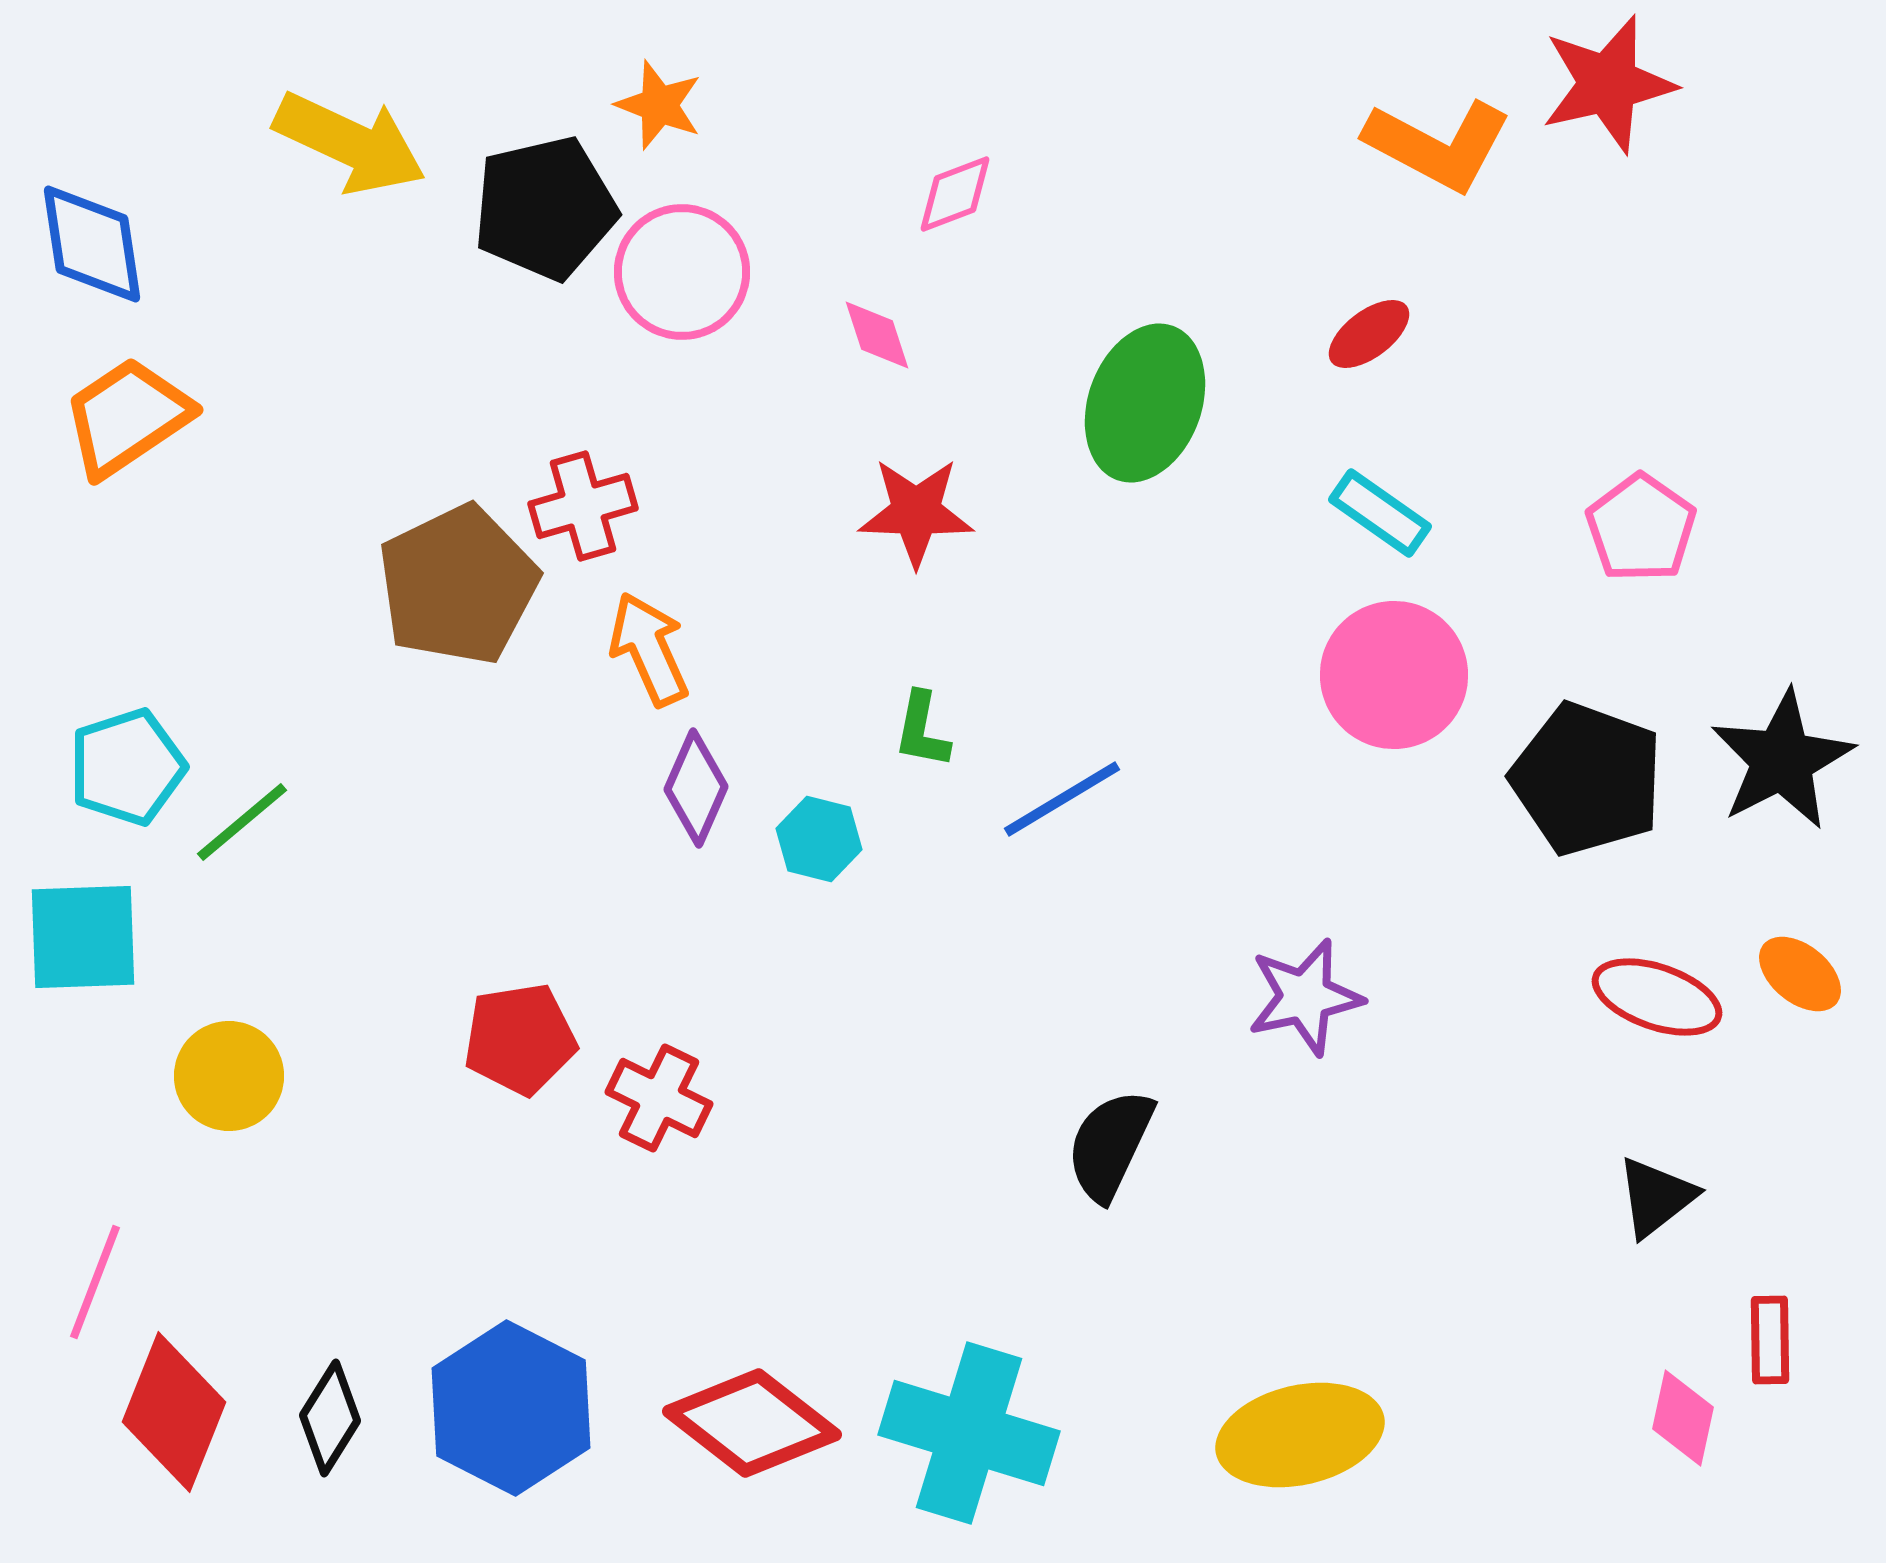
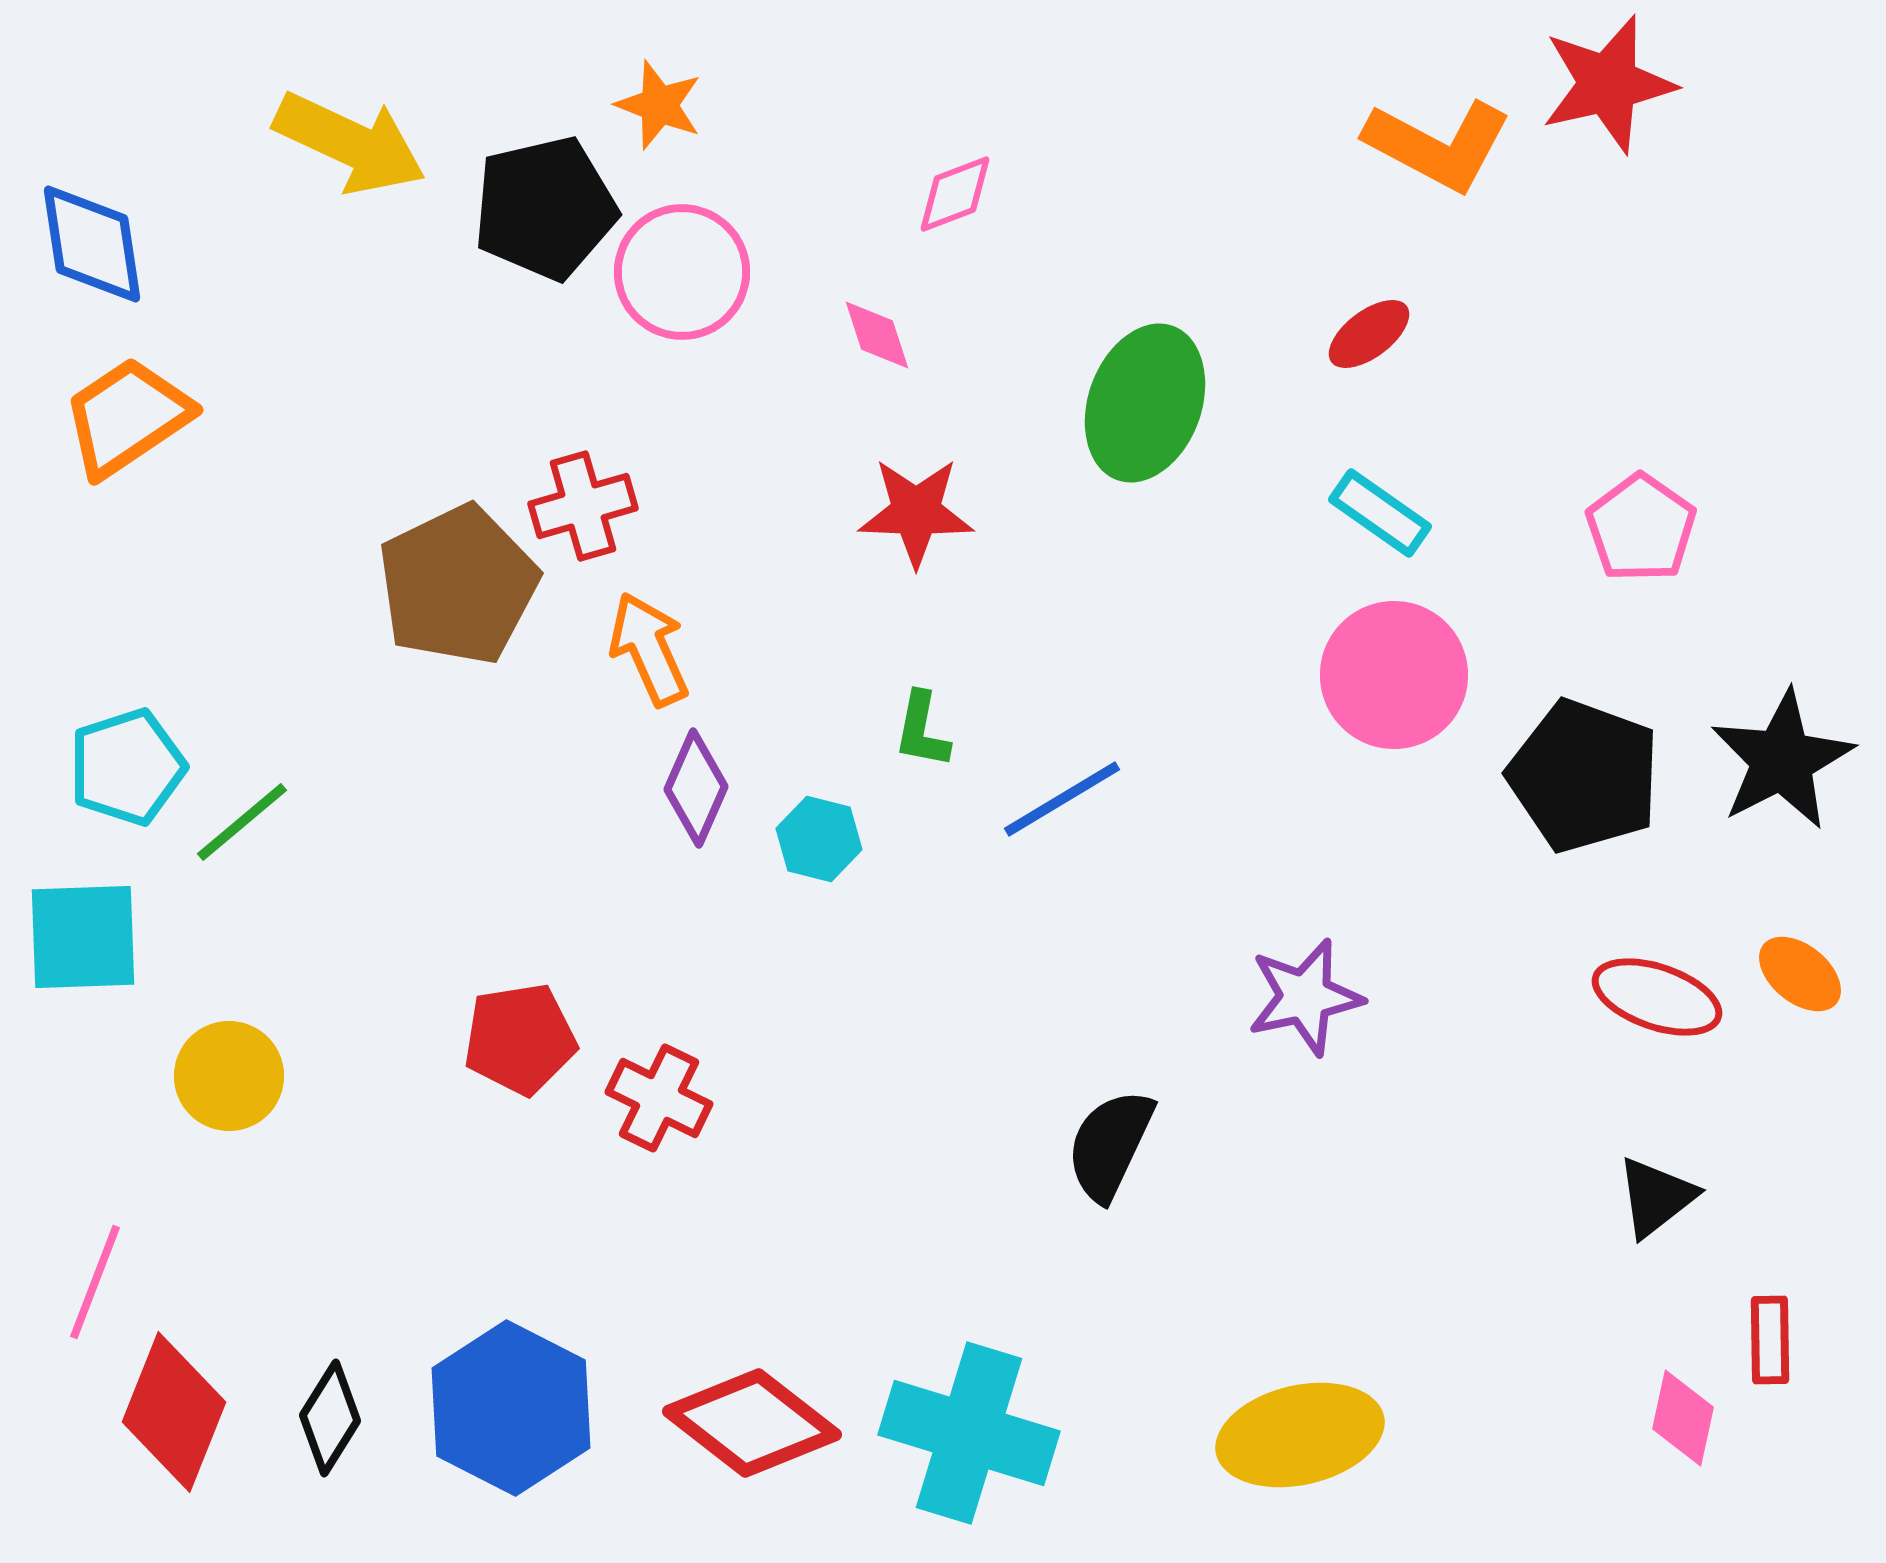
black pentagon at (1587, 779): moved 3 px left, 3 px up
